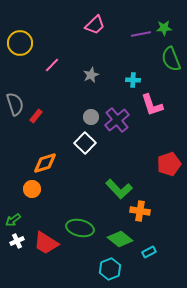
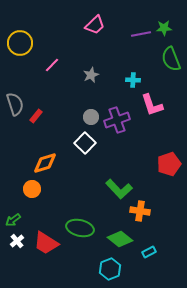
purple cross: rotated 20 degrees clockwise
white cross: rotated 16 degrees counterclockwise
